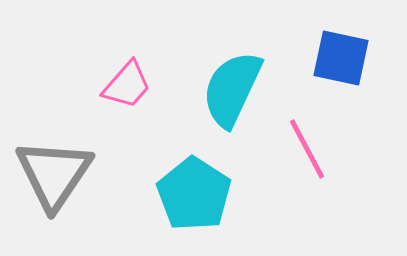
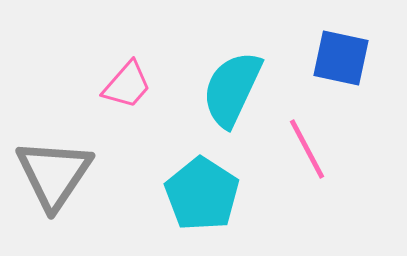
cyan pentagon: moved 8 px right
